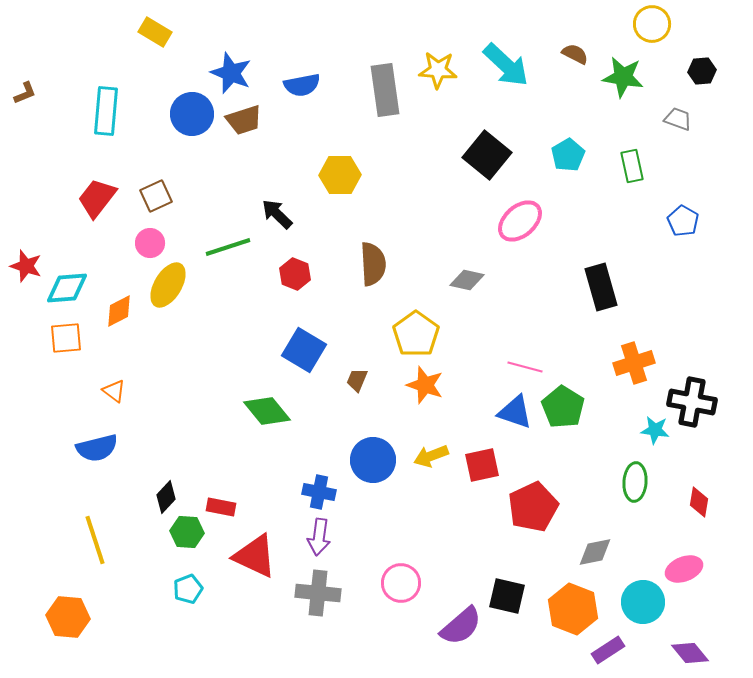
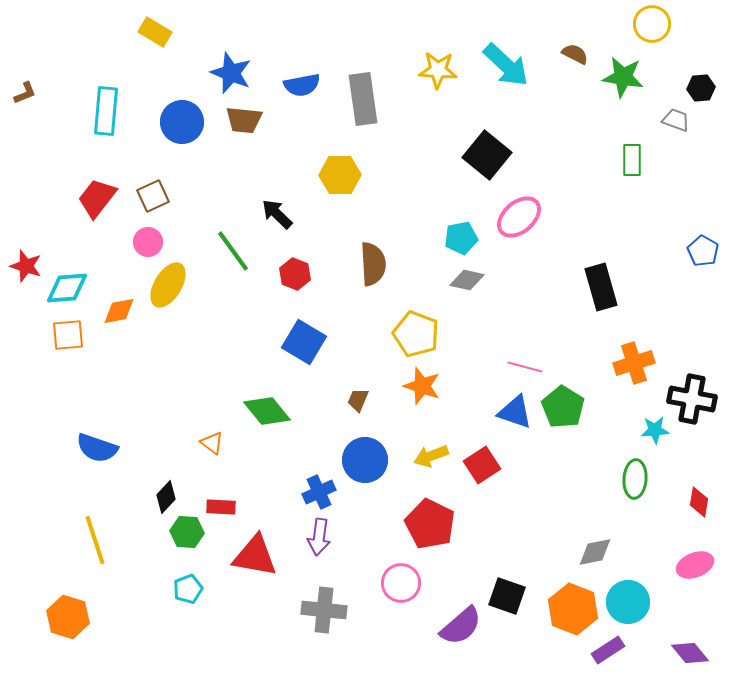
black hexagon at (702, 71): moved 1 px left, 17 px down
gray rectangle at (385, 90): moved 22 px left, 9 px down
blue circle at (192, 114): moved 10 px left, 8 px down
gray trapezoid at (678, 119): moved 2 px left, 1 px down
brown trapezoid at (244, 120): rotated 24 degrees clockwise
cyan pentagon at (568, 155): moved 107 px left, 83 px down; rotated 20 degrees clockwise
green rectangle at (632, 166): moved 6 px up; rotated 12 degrees clockwise
brown square at (156, 196): moved 3 px left
pink ellipse at (520, 221): moved 1 px left, 4 px up
blue pentagon at (683, 221): moved 20 px right, 30 px down
pink circle at (150, 243): moved 2 px left, 1 px up
green line at (228, 247): moved 5 px right, 4 px down; rotated 72 degrees clockwise
orange diamond at (119, 311): rotated 16 degrees clockwise
yellow pentagon at (416, 334): rotated 15 degrees counterclockwise
orange square at (66, 338): moved 2 px right, 3 px up
blue square at (304, 350): moved 8 px up
brown trapezoid at (357, 380): moved 1 px right, 20 px down
orange star at (425, 385): moved 3 px left, 1 px down
orange triangle at (114, 391): moved 98 px right, 52 px down
black cross at (692, 402): moved 3 px up
cyan star at (655, 430): rotated 12 degrees counterclockwise
blue semicircle at (97, 448): rotated 33 degrees clockwise
blue circle at (373, 460): moved 8 px left
red square at (482, 465): rotated 21 degrees counterclockwise
green ellipse at (635, 482): moved 3 px up
blue cross at (319, 492): rotated 36 degrees counterclockwise
red rectangle at (221, 507): rotated 8 degrees counterclockwise
red pentagon at (533, 507): moved 103 px left, 17 px down; rotated 21 degrees counterclockwise
red triangle at (255, 556): rotated 15 degrees counterclockwise
pink ellipse at (684, 569): moved 11 px right, 4 px up
gray cross at (318, 593): moved 6 px right, 17 px down
black square at (507, 596): rotated 6 degrees clockwise
cyan circle at (643, 602): moved 15 px left
orange hexagon at (68, 617): rotated 12 degrees clockwise
